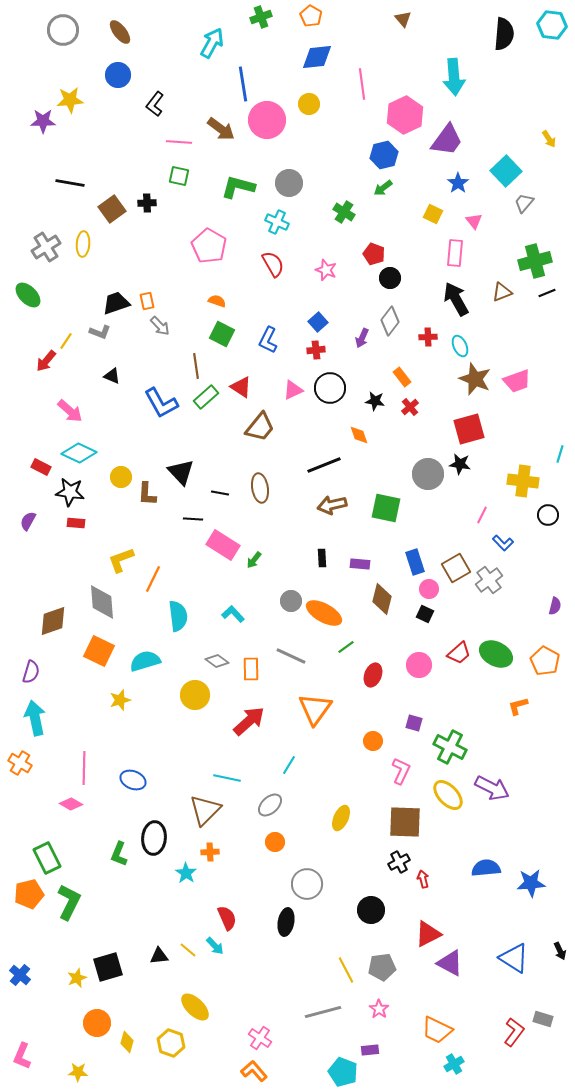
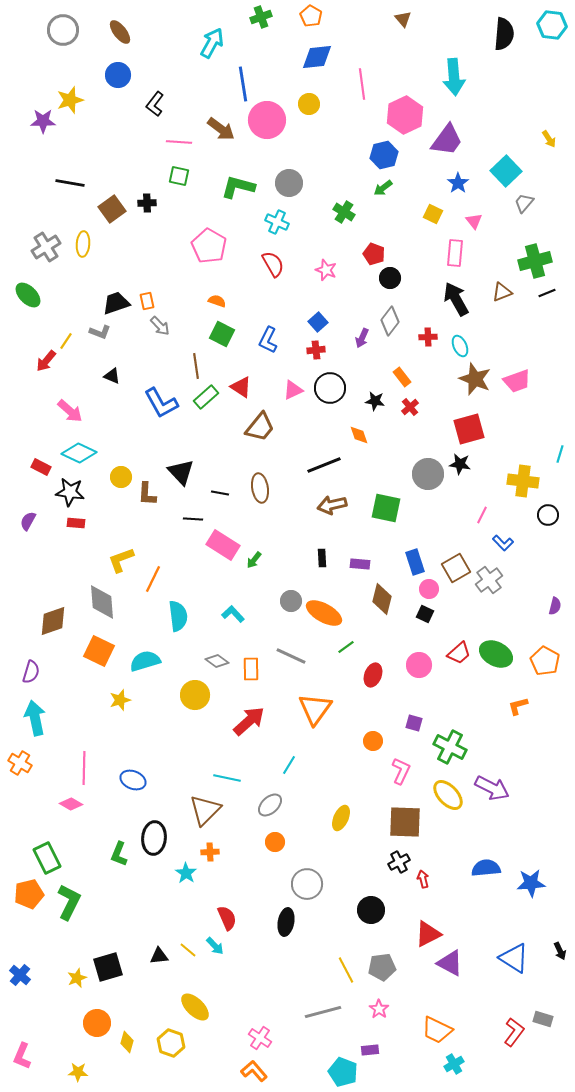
yellow star at (70, 100): rotated 12 degrees counterclockwise
